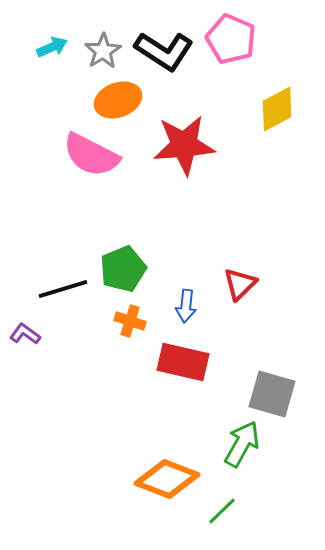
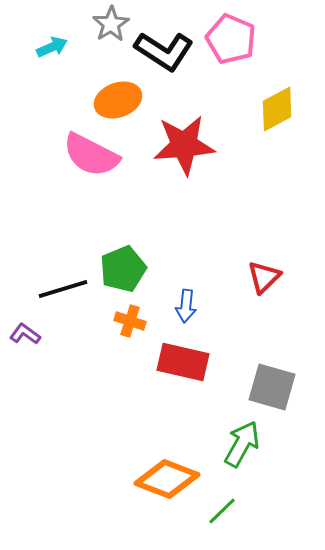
gray star: moved 8 px right, 27 px up
red triangle: moved 24 px right, 7 px up
gray square: moved 7 px up
